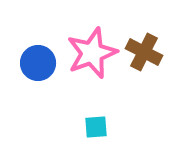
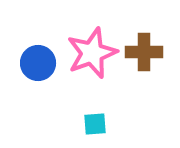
brown cross: rotated 27 degrees counterclockwise
cyan square: moved 1 px left, 3 px up
